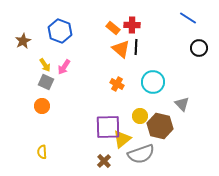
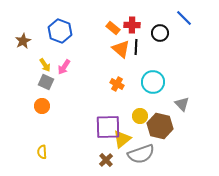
blue line: moved 4 px left; rotated 12 degrees clockwise
black circle: moved 39 px left, 15 px up
brown cross: moved 2 px right, 1 px up
